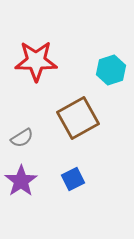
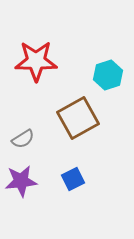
cyan hexagon: moved 3 px left, 5 px down
gray semicircle: moved 1 px right, 1 px down
purple star: rotated 28 degrees clockwise
